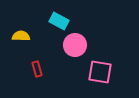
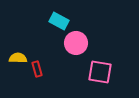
yellow semicircle: moved 3 px left, 22 px down
pink circle: moved 1 px right, 2 px up
